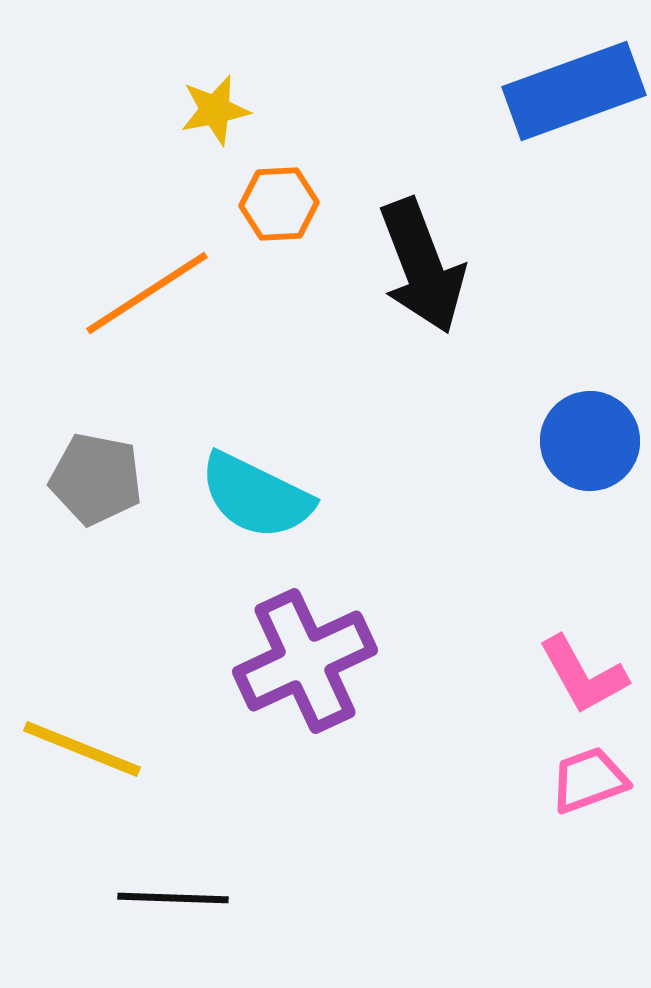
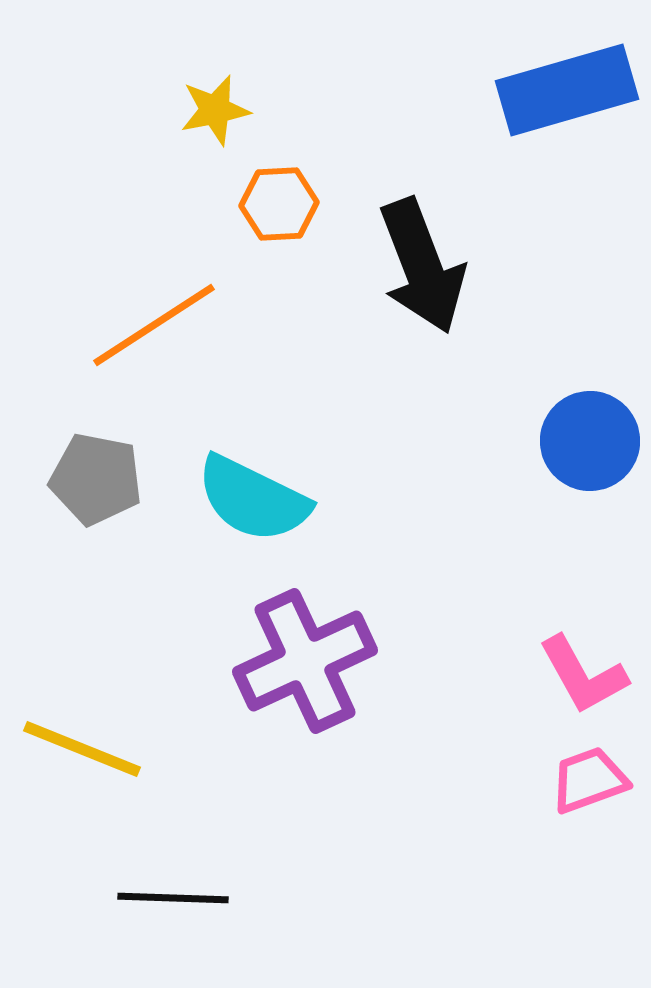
blue rectangle: moved 7 px left, 1 px up; rotated 4 degrees clockwise
orange line: moved 7 px right, 32 px down
cyan semicircle: moved 3 px left, 3 px down
